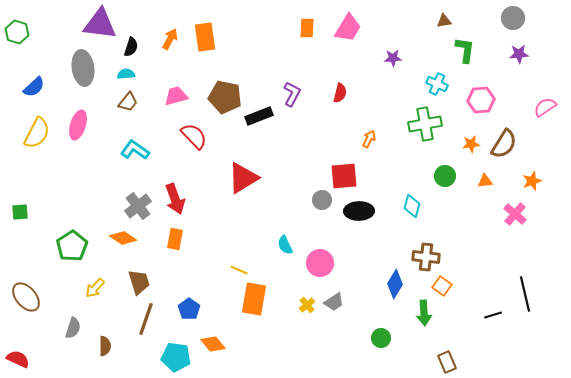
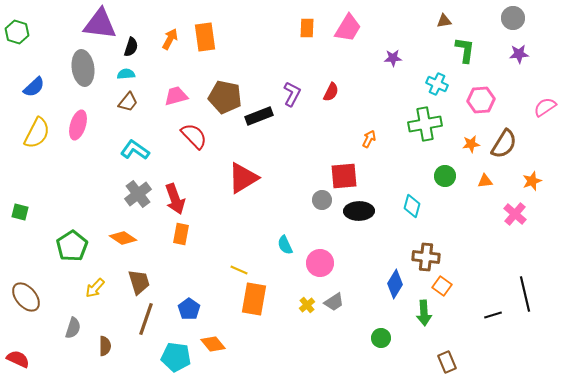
red semicircle at (340, 93): moved 9 px left, 1 px up; rotated 12 degrees clockwise
gray cross at (138, 206): moved 12 px up
green square at (20, 212): rotated 18 degrees clockwise
orange rectangle at (175, 239): moved 6 px right, 5 px up
